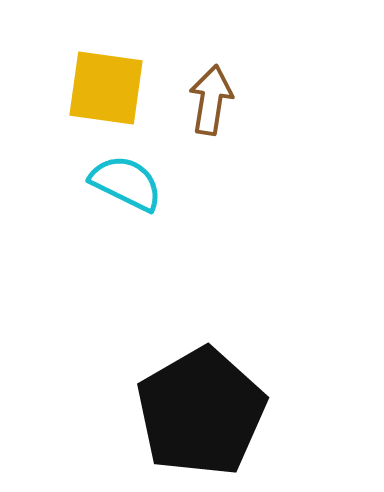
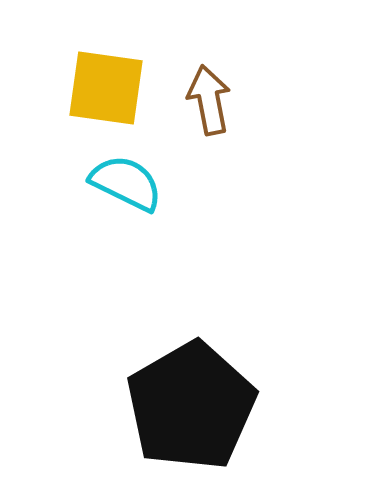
brown arrow: moved 2 px left; rotated 20 degrees counterclockwise
black pentagon: moved 10 px left, 6 px up
